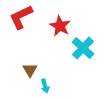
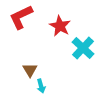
cyan arrow: moved 4 px left
